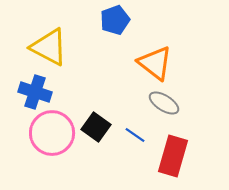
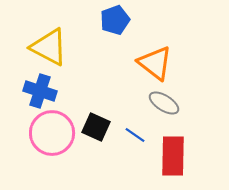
blue cross: moved 5 px right, 1 px up
black square: rotated 12 degrees counterclockwise
red rectangle: rotated 15 degrees counterclockwise
